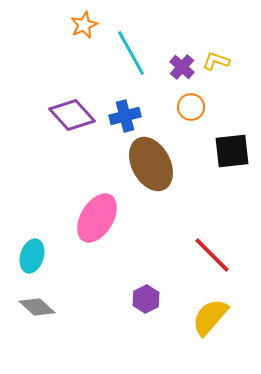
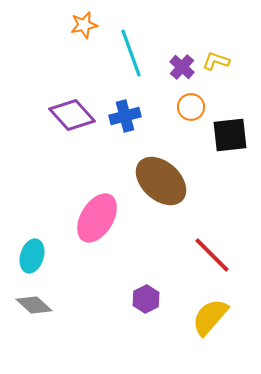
orange star: rotated 12 degrees clockwise
cyan line: rotated 9 degrees clockwise
black square: moved 2 px left, 16 px up
brown ellipse: moved 10 px right, 17 px down; rotated 20 degrees counterclockwise
gray diamond: moved 3 px left, 2 px up
